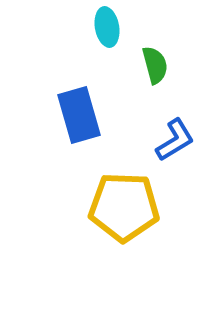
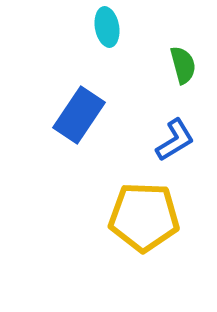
green semicircle: moved 28 px right
blue rectangle: rotated 50 degrees clockwise
yellow pentagon: moved 20 px right, 10 px down
